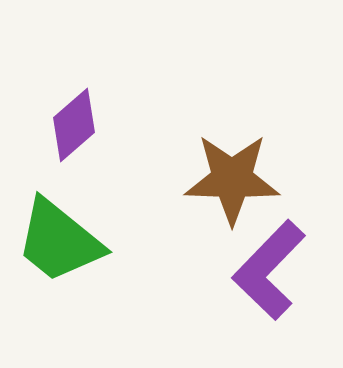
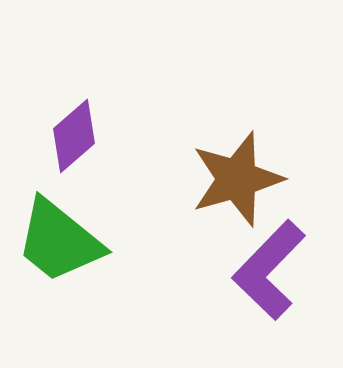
purple diamond: moved 11 px down
brown star: moved 5 px right; rotated 18 degrees counterclockwise
